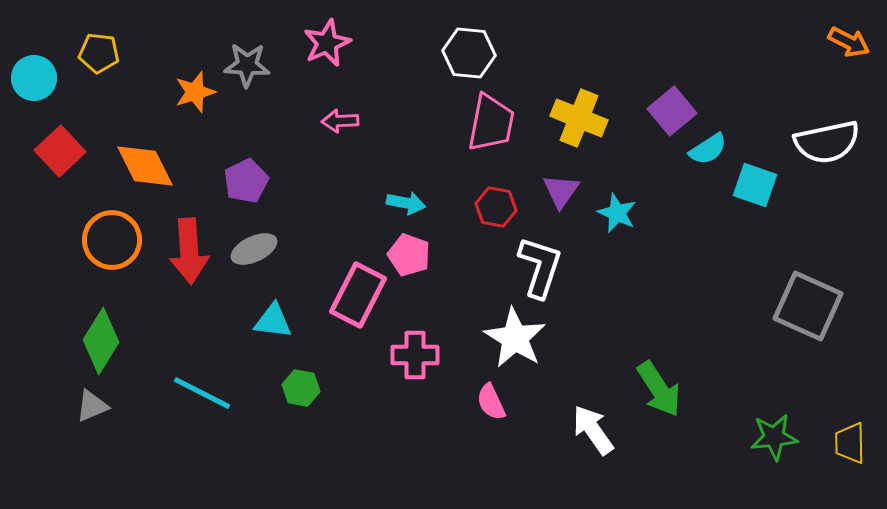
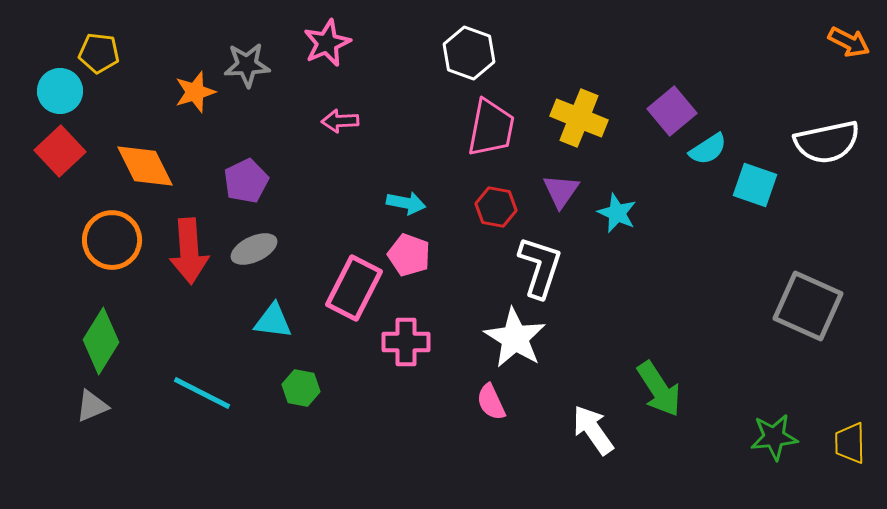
white hexagon: rotated 15 degrees clockwise
gray star: rotated 6 degrees counterclockwise
cyan circle: moved 26 px right, 13 px down
pink trapezoid: moved 5 px down
pink rectangle: moved 4 px left, 7 px up
pink cross: moved 9 px left, 13 px up
